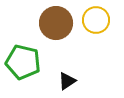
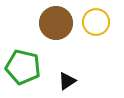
yellow circle: moved 2 px down
green pentagon: moved 5 px down
